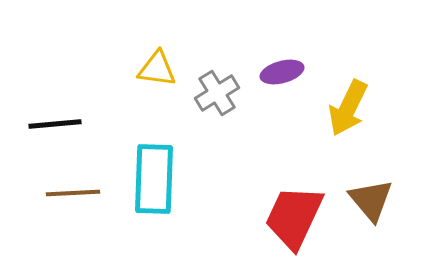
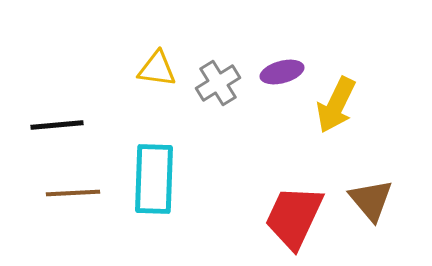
gray cross: moved 1 px right, 10 px up
yellow arrow: moved 12 px left, 3 px up
black line: moved 2 px right, 1 px down
